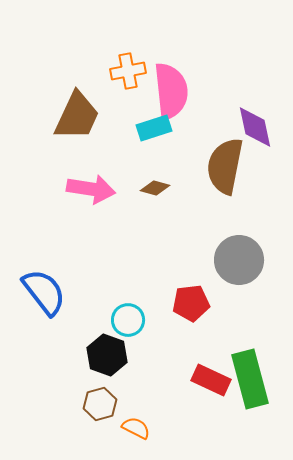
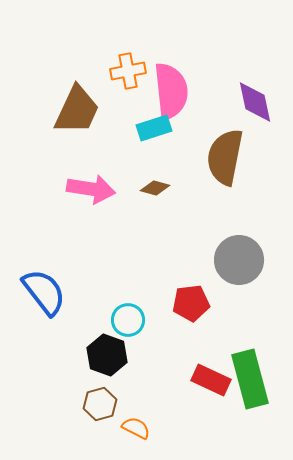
brown trapezoid: moved 6 px up
purple diamond: moved 25 px up
brown semicircle: moved 9 px up
